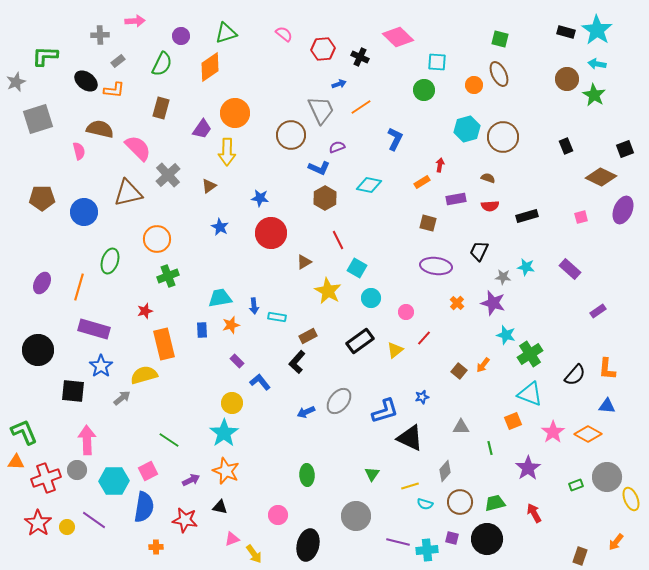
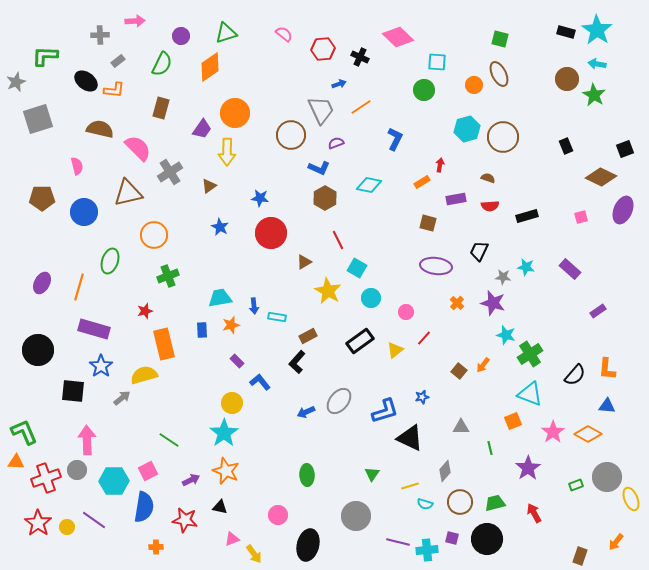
purple semicircle at (337, 147): moved 1 px left, 4 px up
pink semicircle at (79, 151): moved 2 px left, 15 px down
gray cross at (168, 175): moved 2 px right, 3 px up; rotated 10 degrees clockwise
orange circle at (157, 239): moved 3 px left, 4 px up
